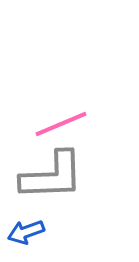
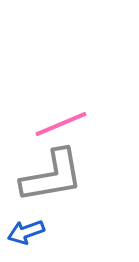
gray L-shape: rotated 8 degrees counterclockwise
